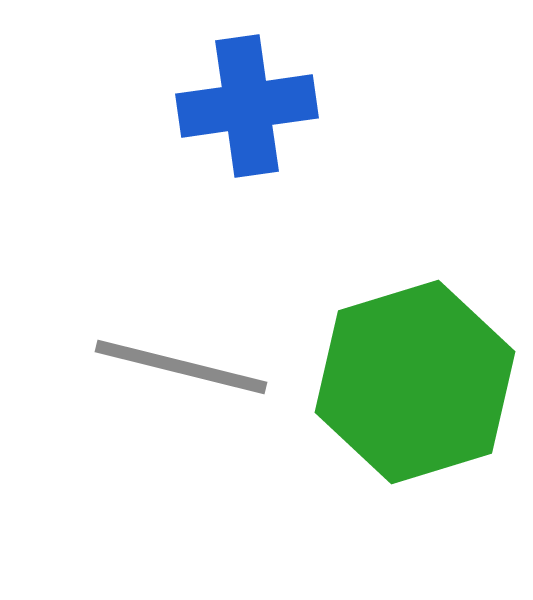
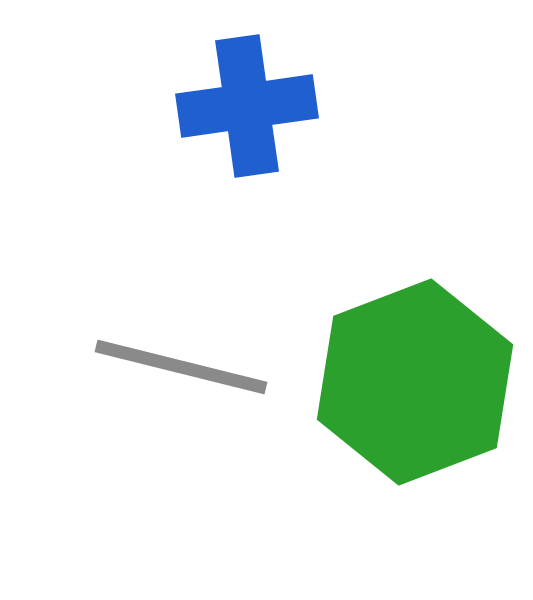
green hexagon: rotated 4 degrees counterclockwise
